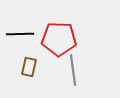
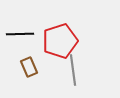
red pentagon: moved 1 px right, 2 px down; rotated 20 degrees counterclockwise
brown rectangle: rotated 36 degrees counterclockwise
